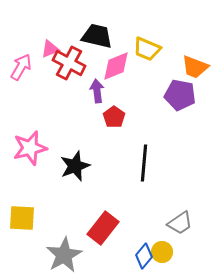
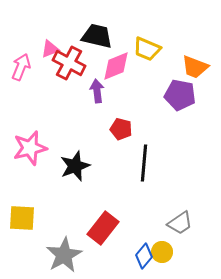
pink arrow: rotated 8 degrees counterclockwise
red pentagon: moved 7 px right, 12 px down; rotated 20 degrees counterclockwise
